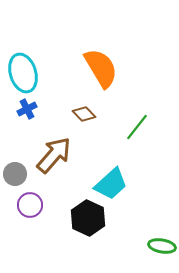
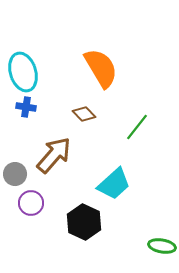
cyan ellipse: moved 1 px up
blue cross: moved 1 px left, 2 px up; rotated 36 degrees clockwise
cyan trapezoid: moved 3 px right
purple circle: moved 1 px right, 2 px up
black hexagon: moved 4 px left, 4 px down
